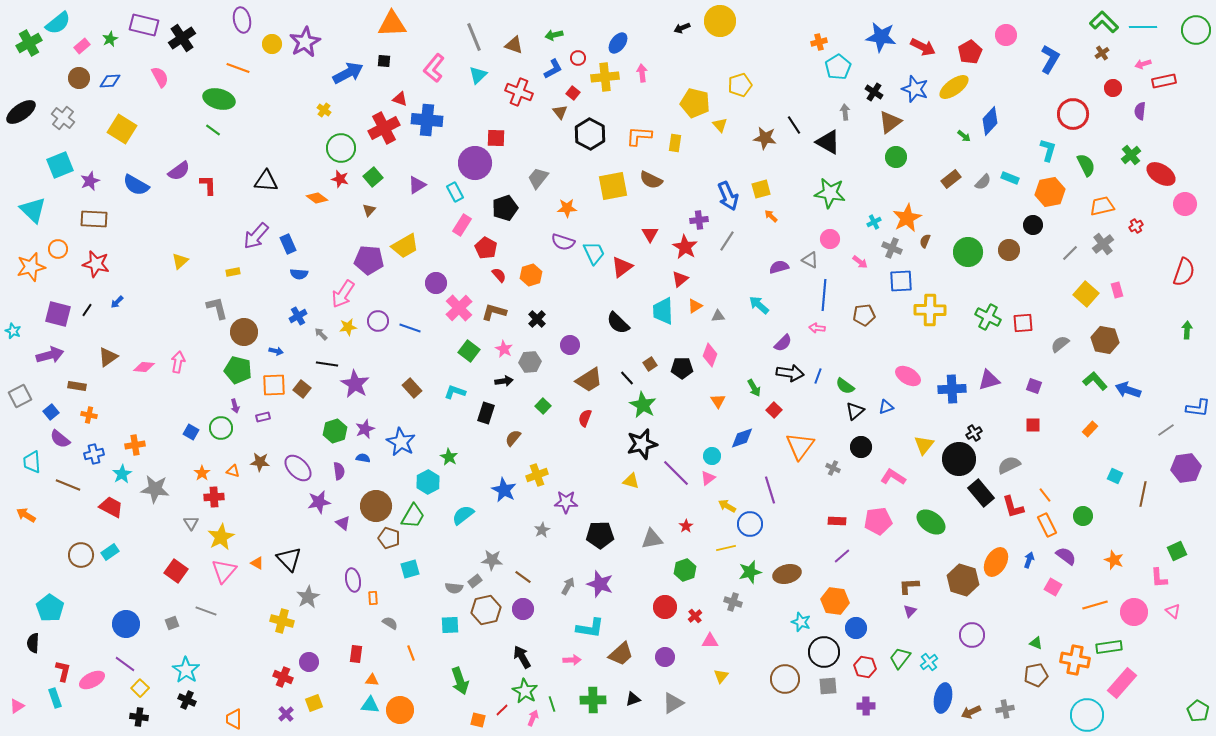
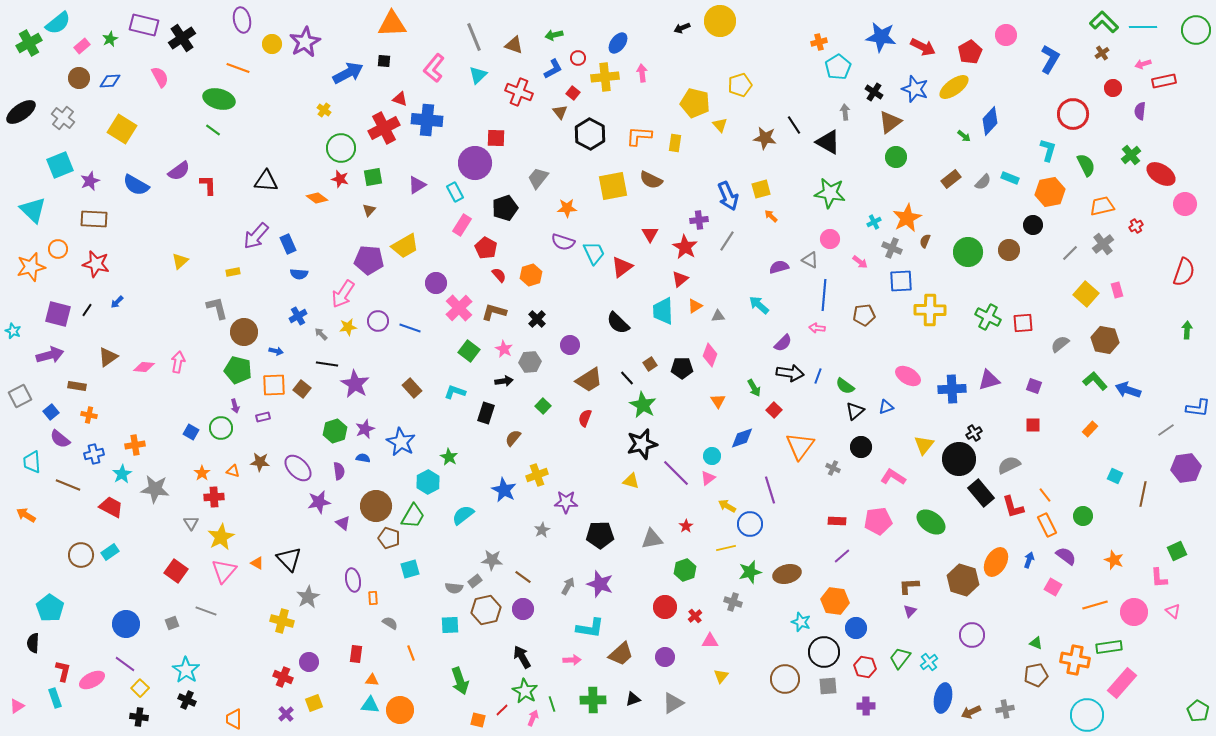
green square at (373, 177): rotated 30 degrees clockwise
